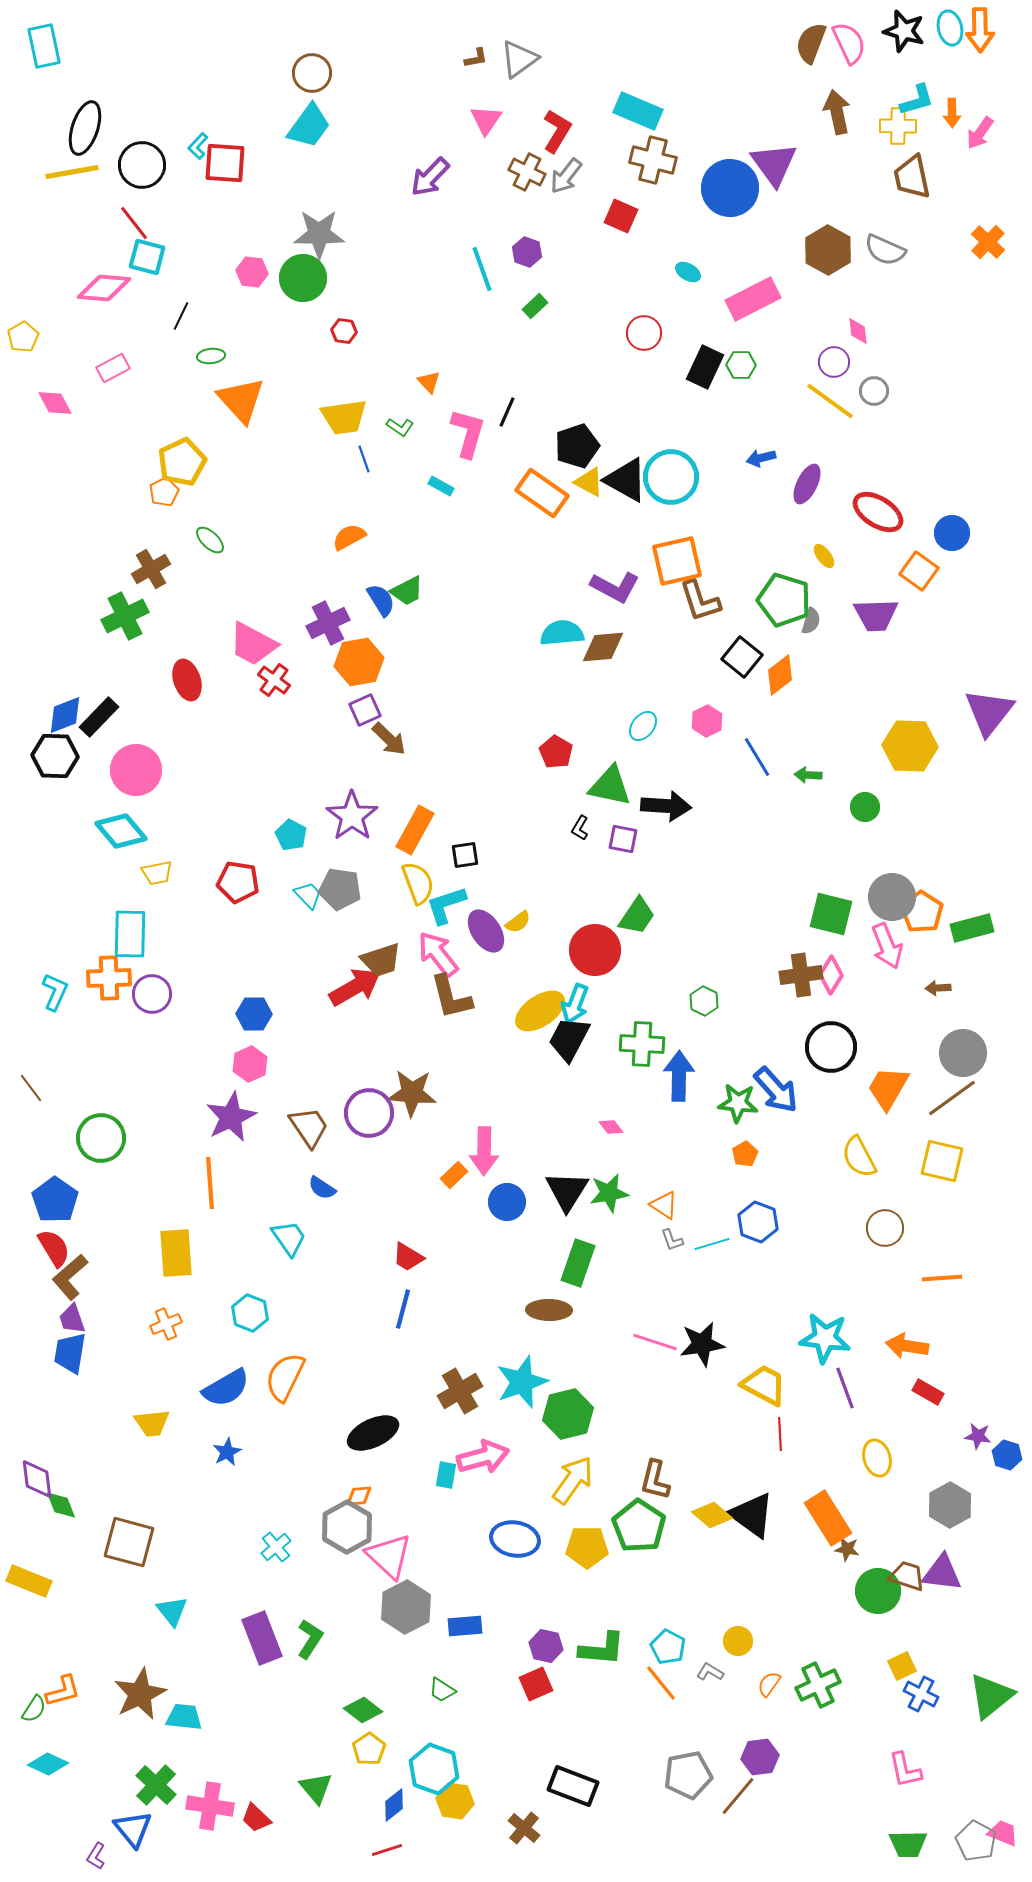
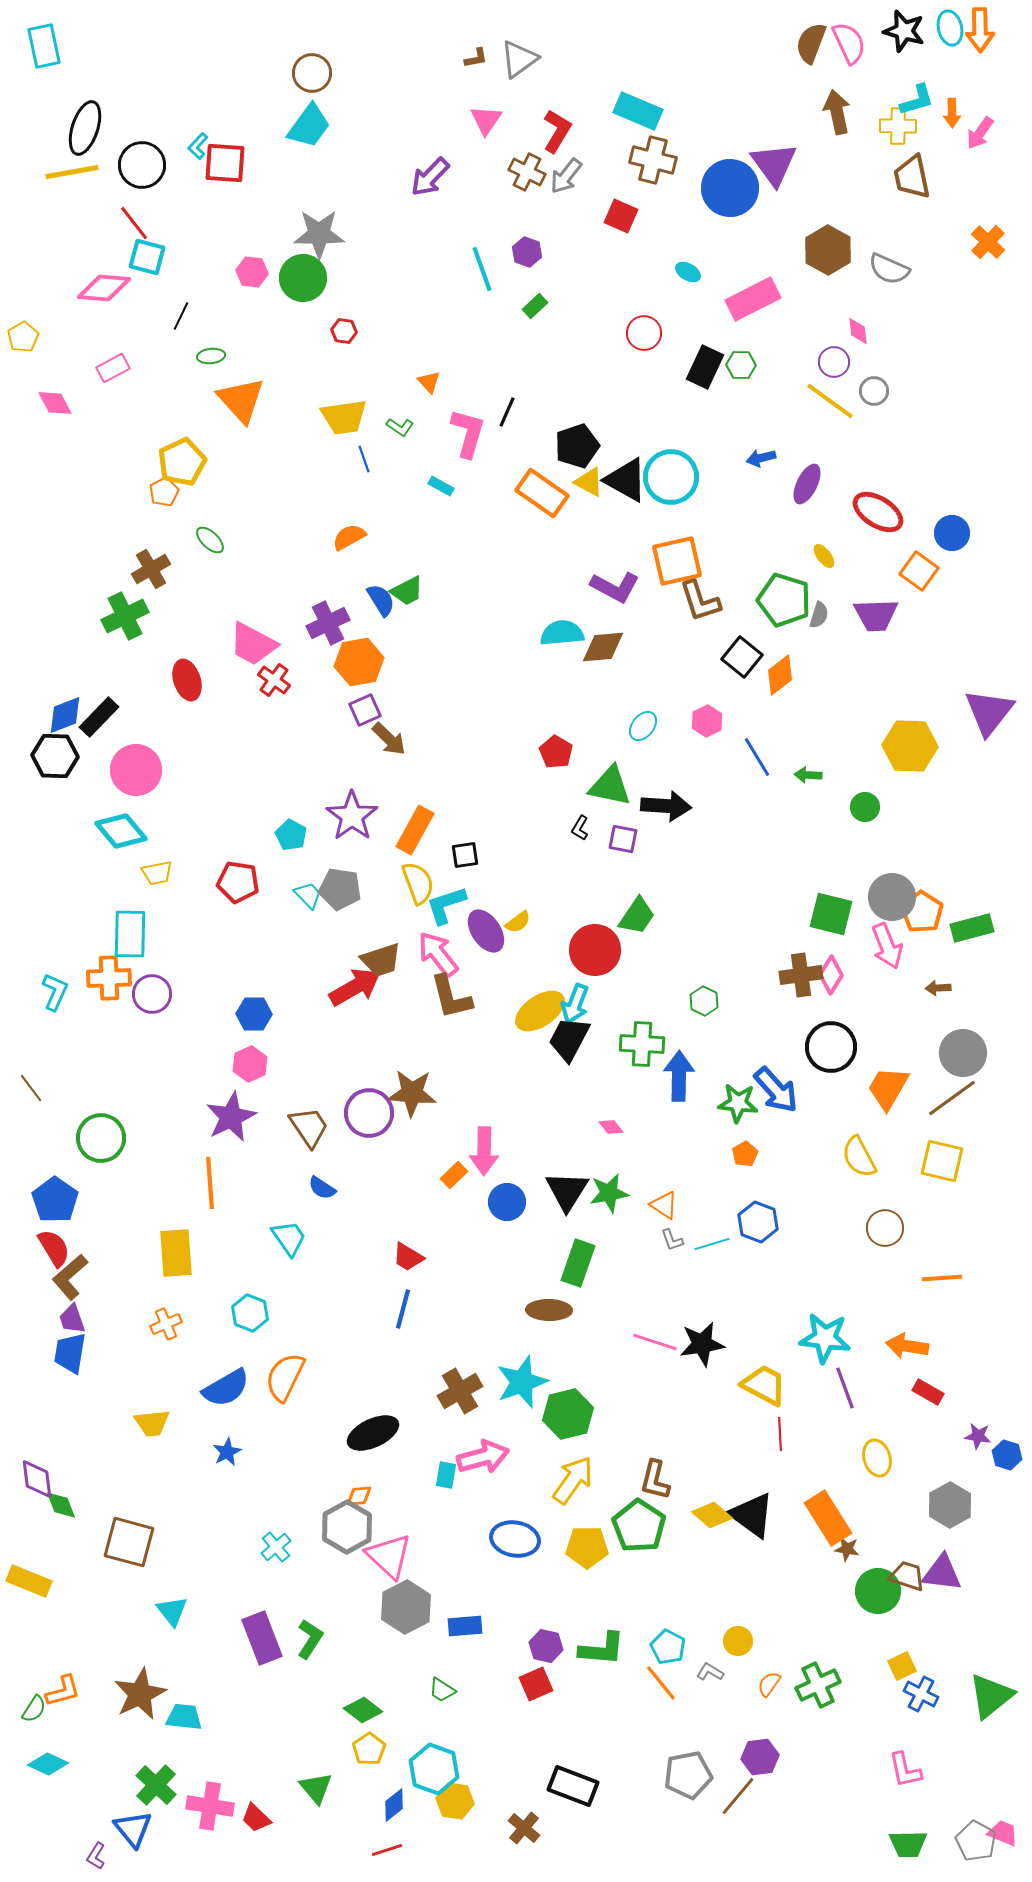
gray semicircle at (885, 250): moved 4 px right, 19 px down
gray semicircle at (811, 621): moved 8 px right, 6 px up
